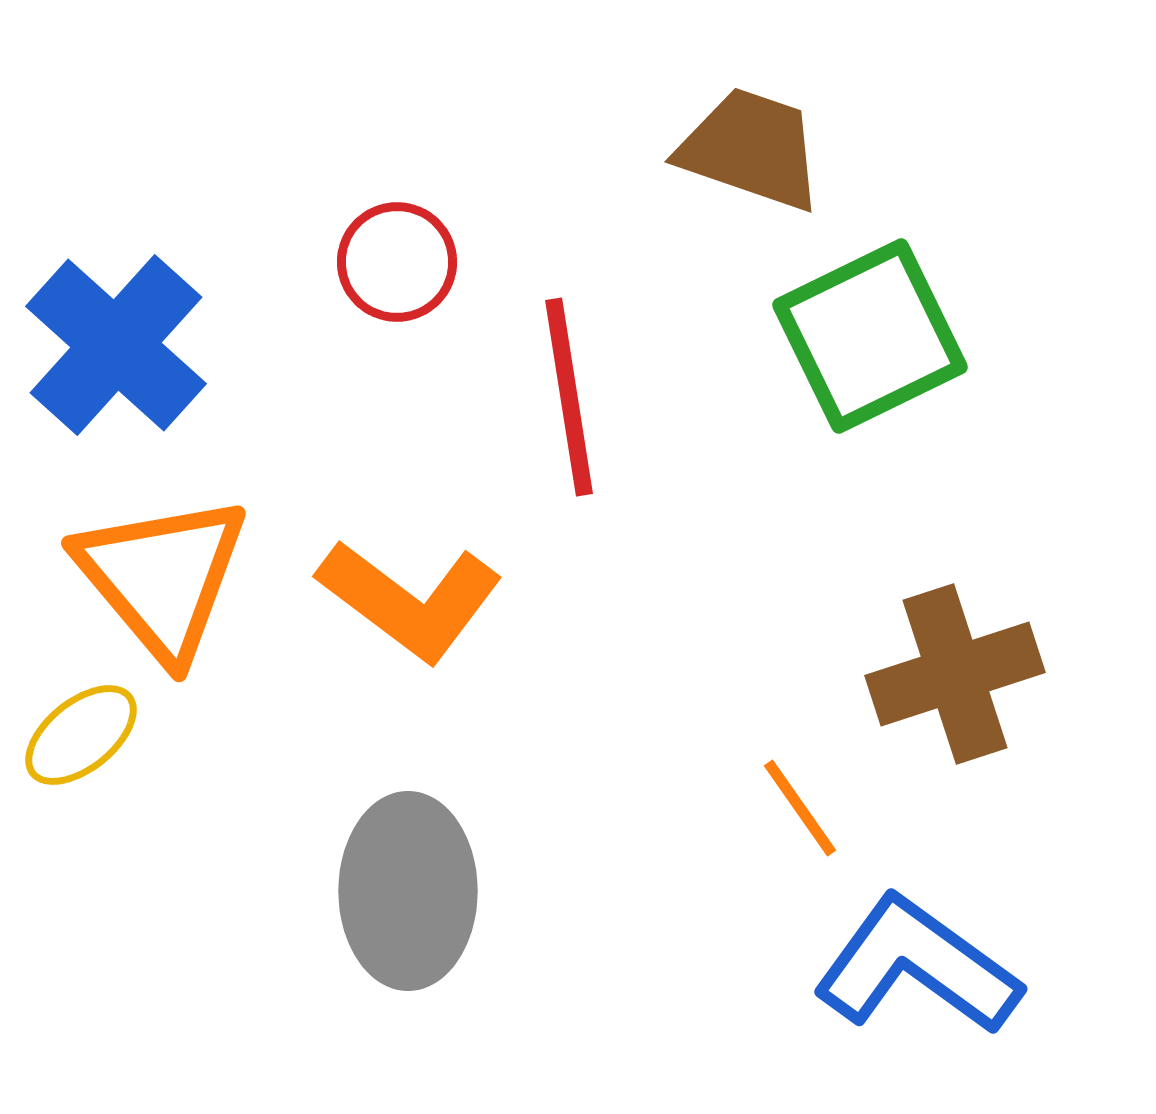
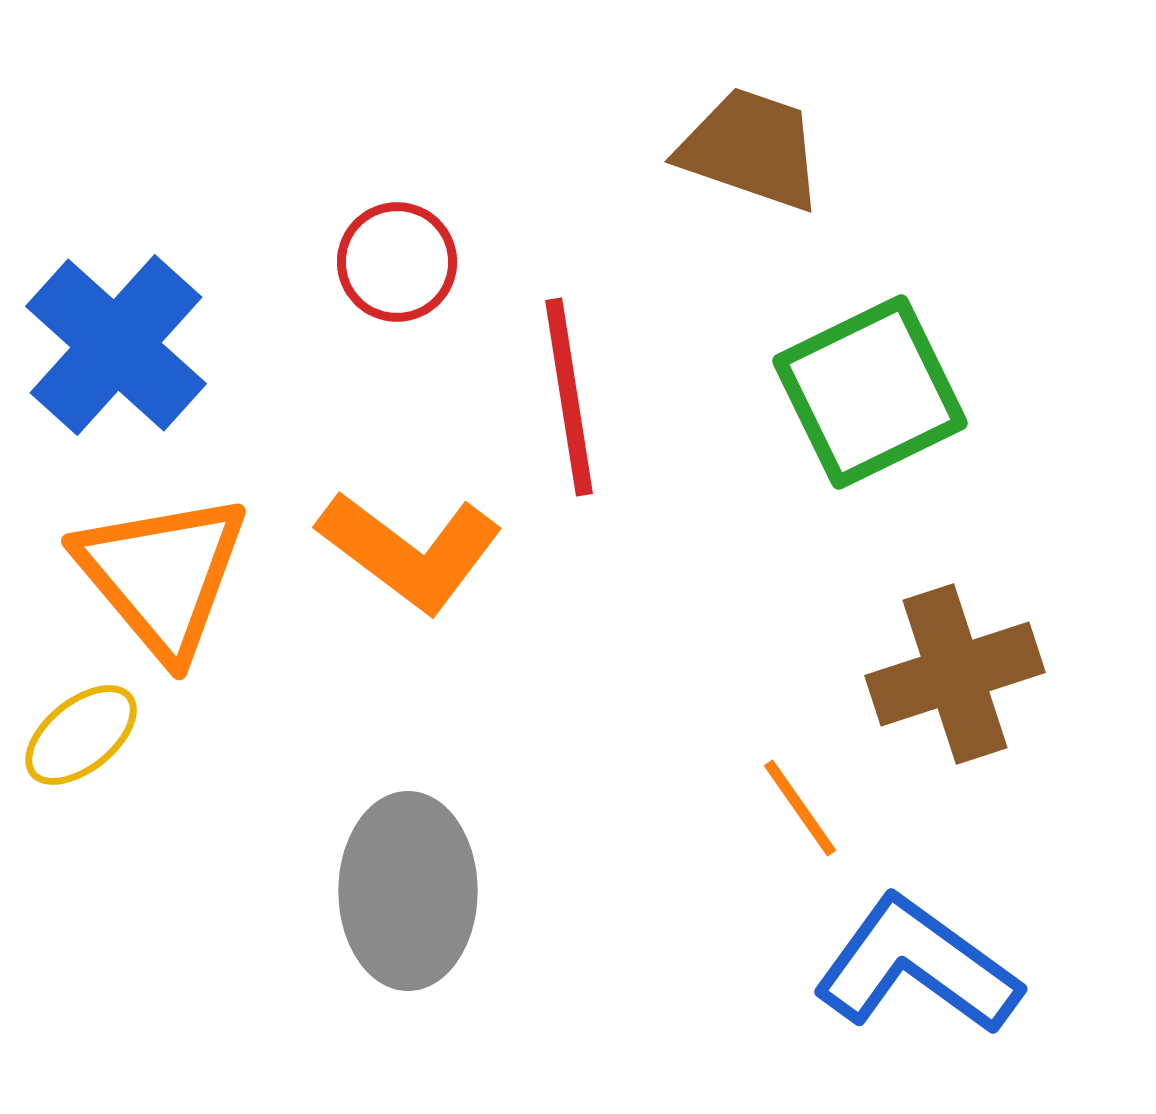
green square: moved 56 px down
orange triangle: moved 2 px up
orange L-shape: moved 49 px up
